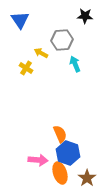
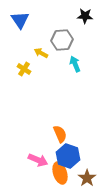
yellow cross: moved 2 px left, 1 px down
blue hexagon: moved 3 px down
pink arrow: rotated 18 degrees clockwise
